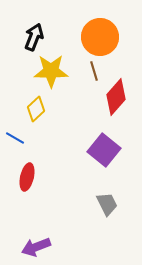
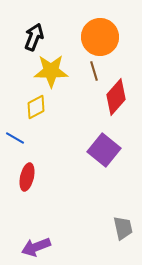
yellow diamond: moved 2 px up; rotated 15 degrees clockwise
gray trapezoid: moved 16 px right, 24 px down; rotated 15 degrees clockwise
